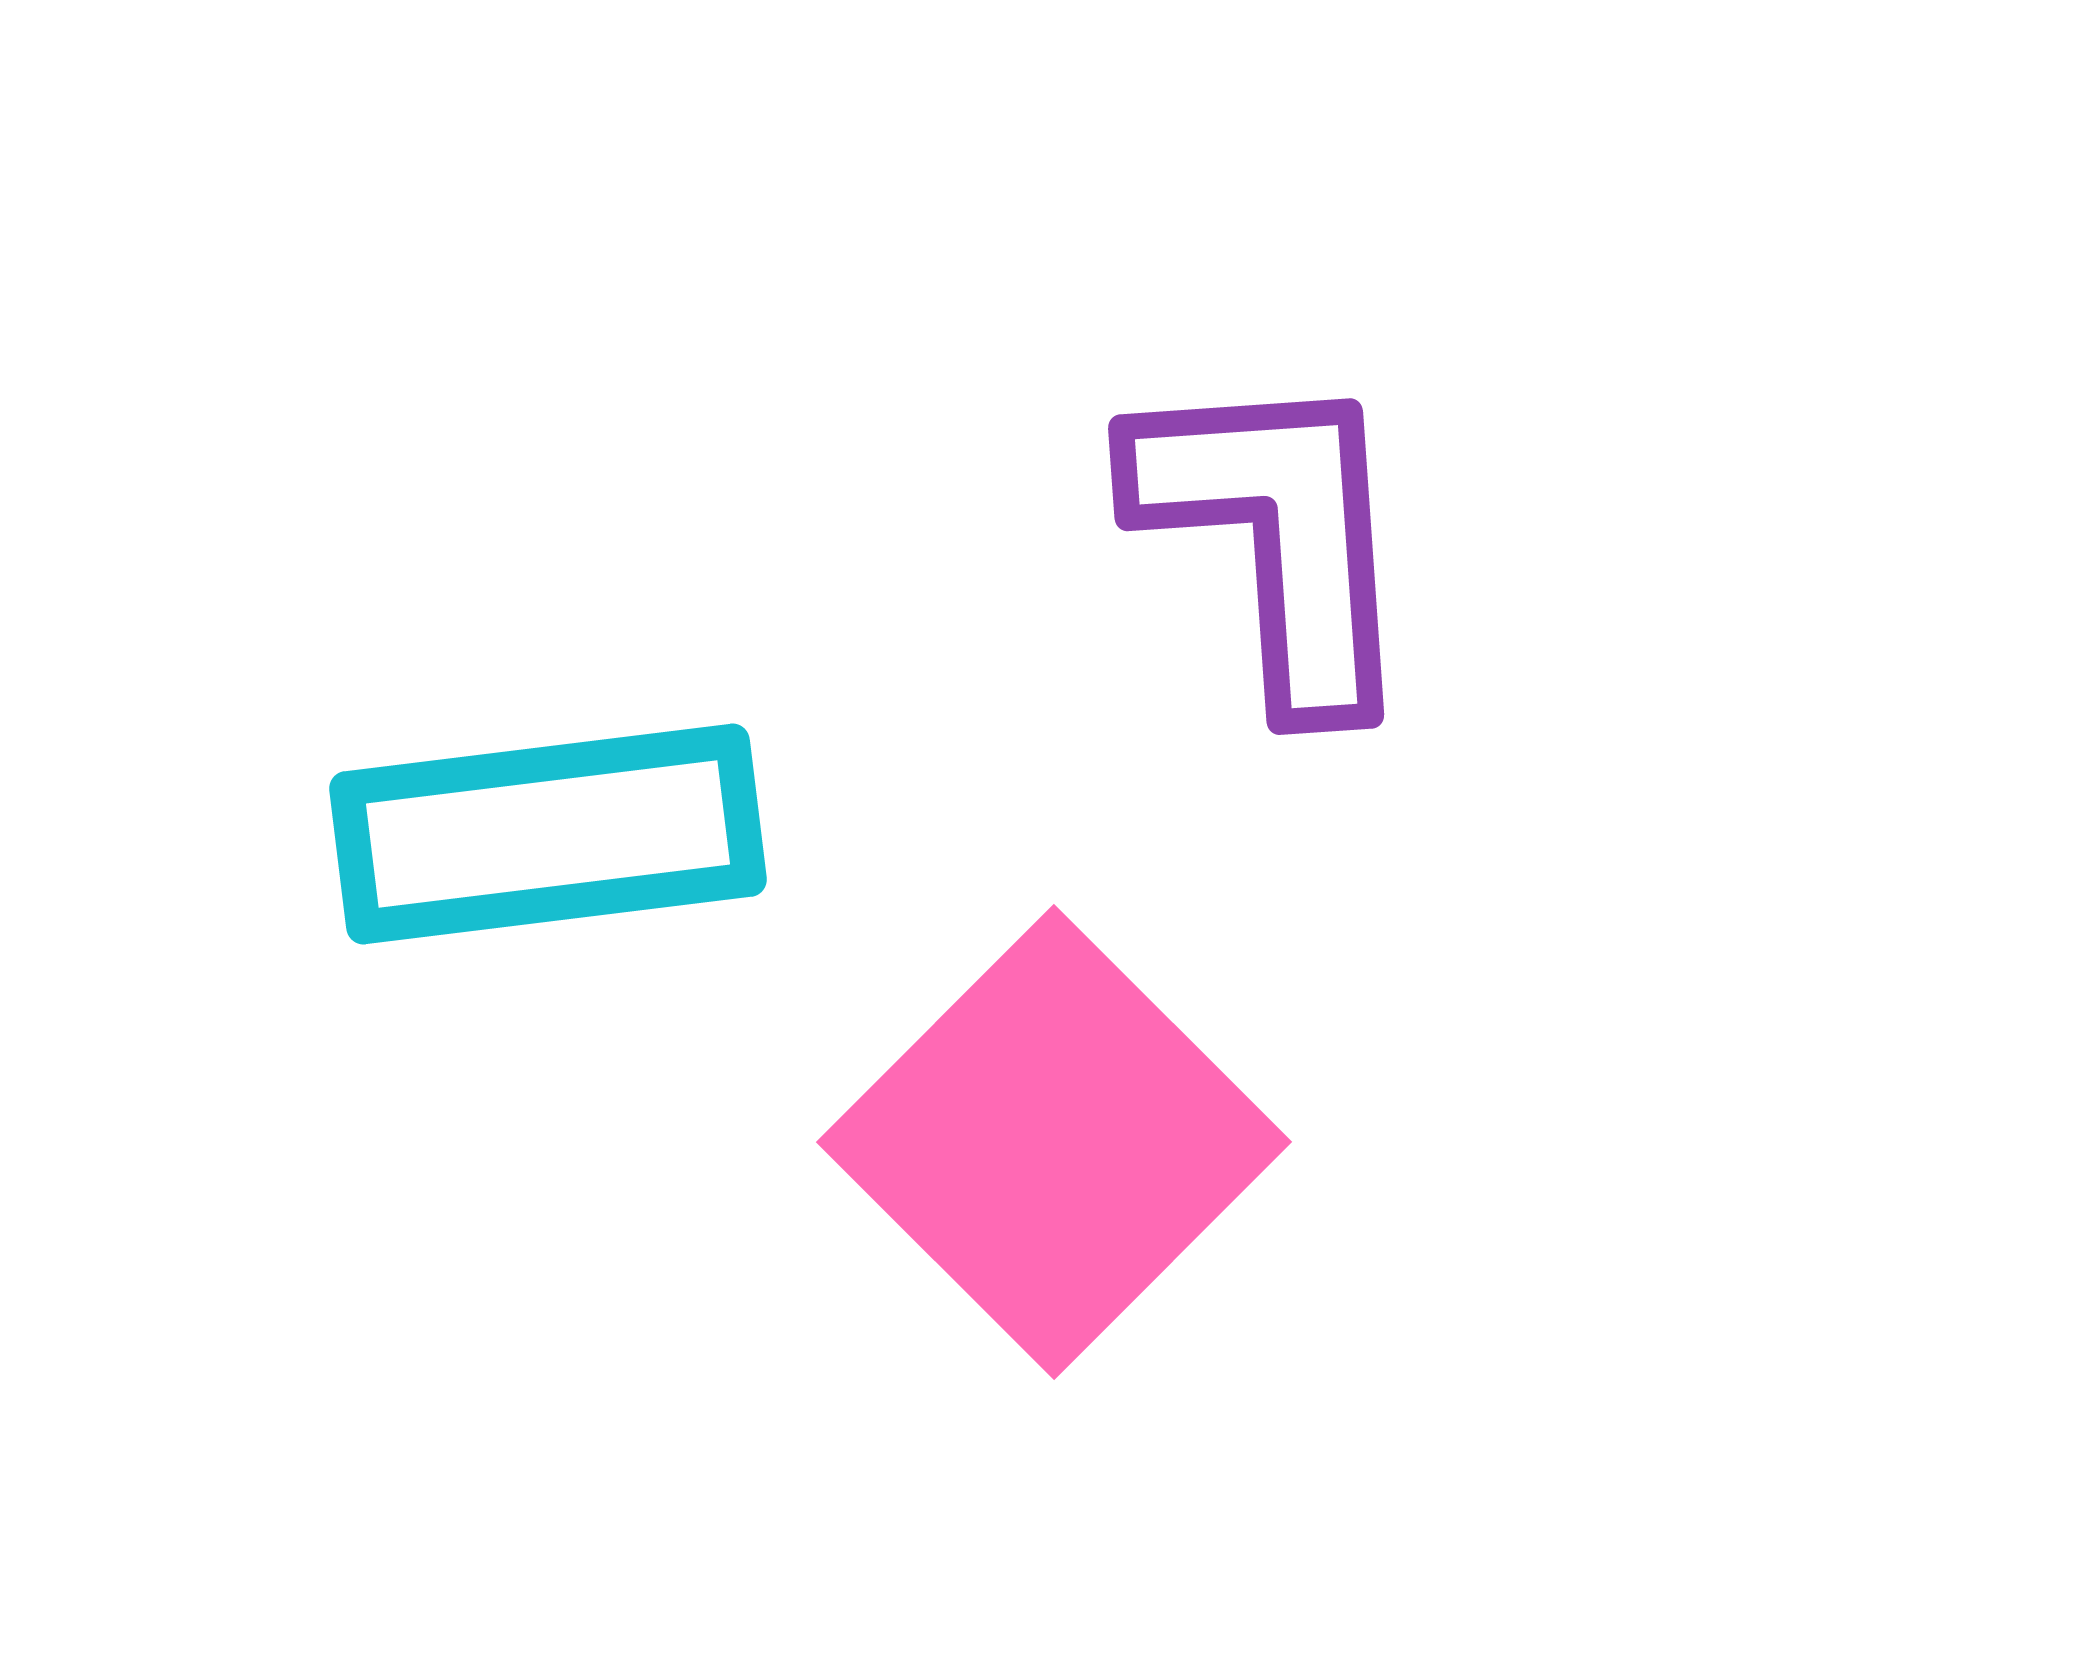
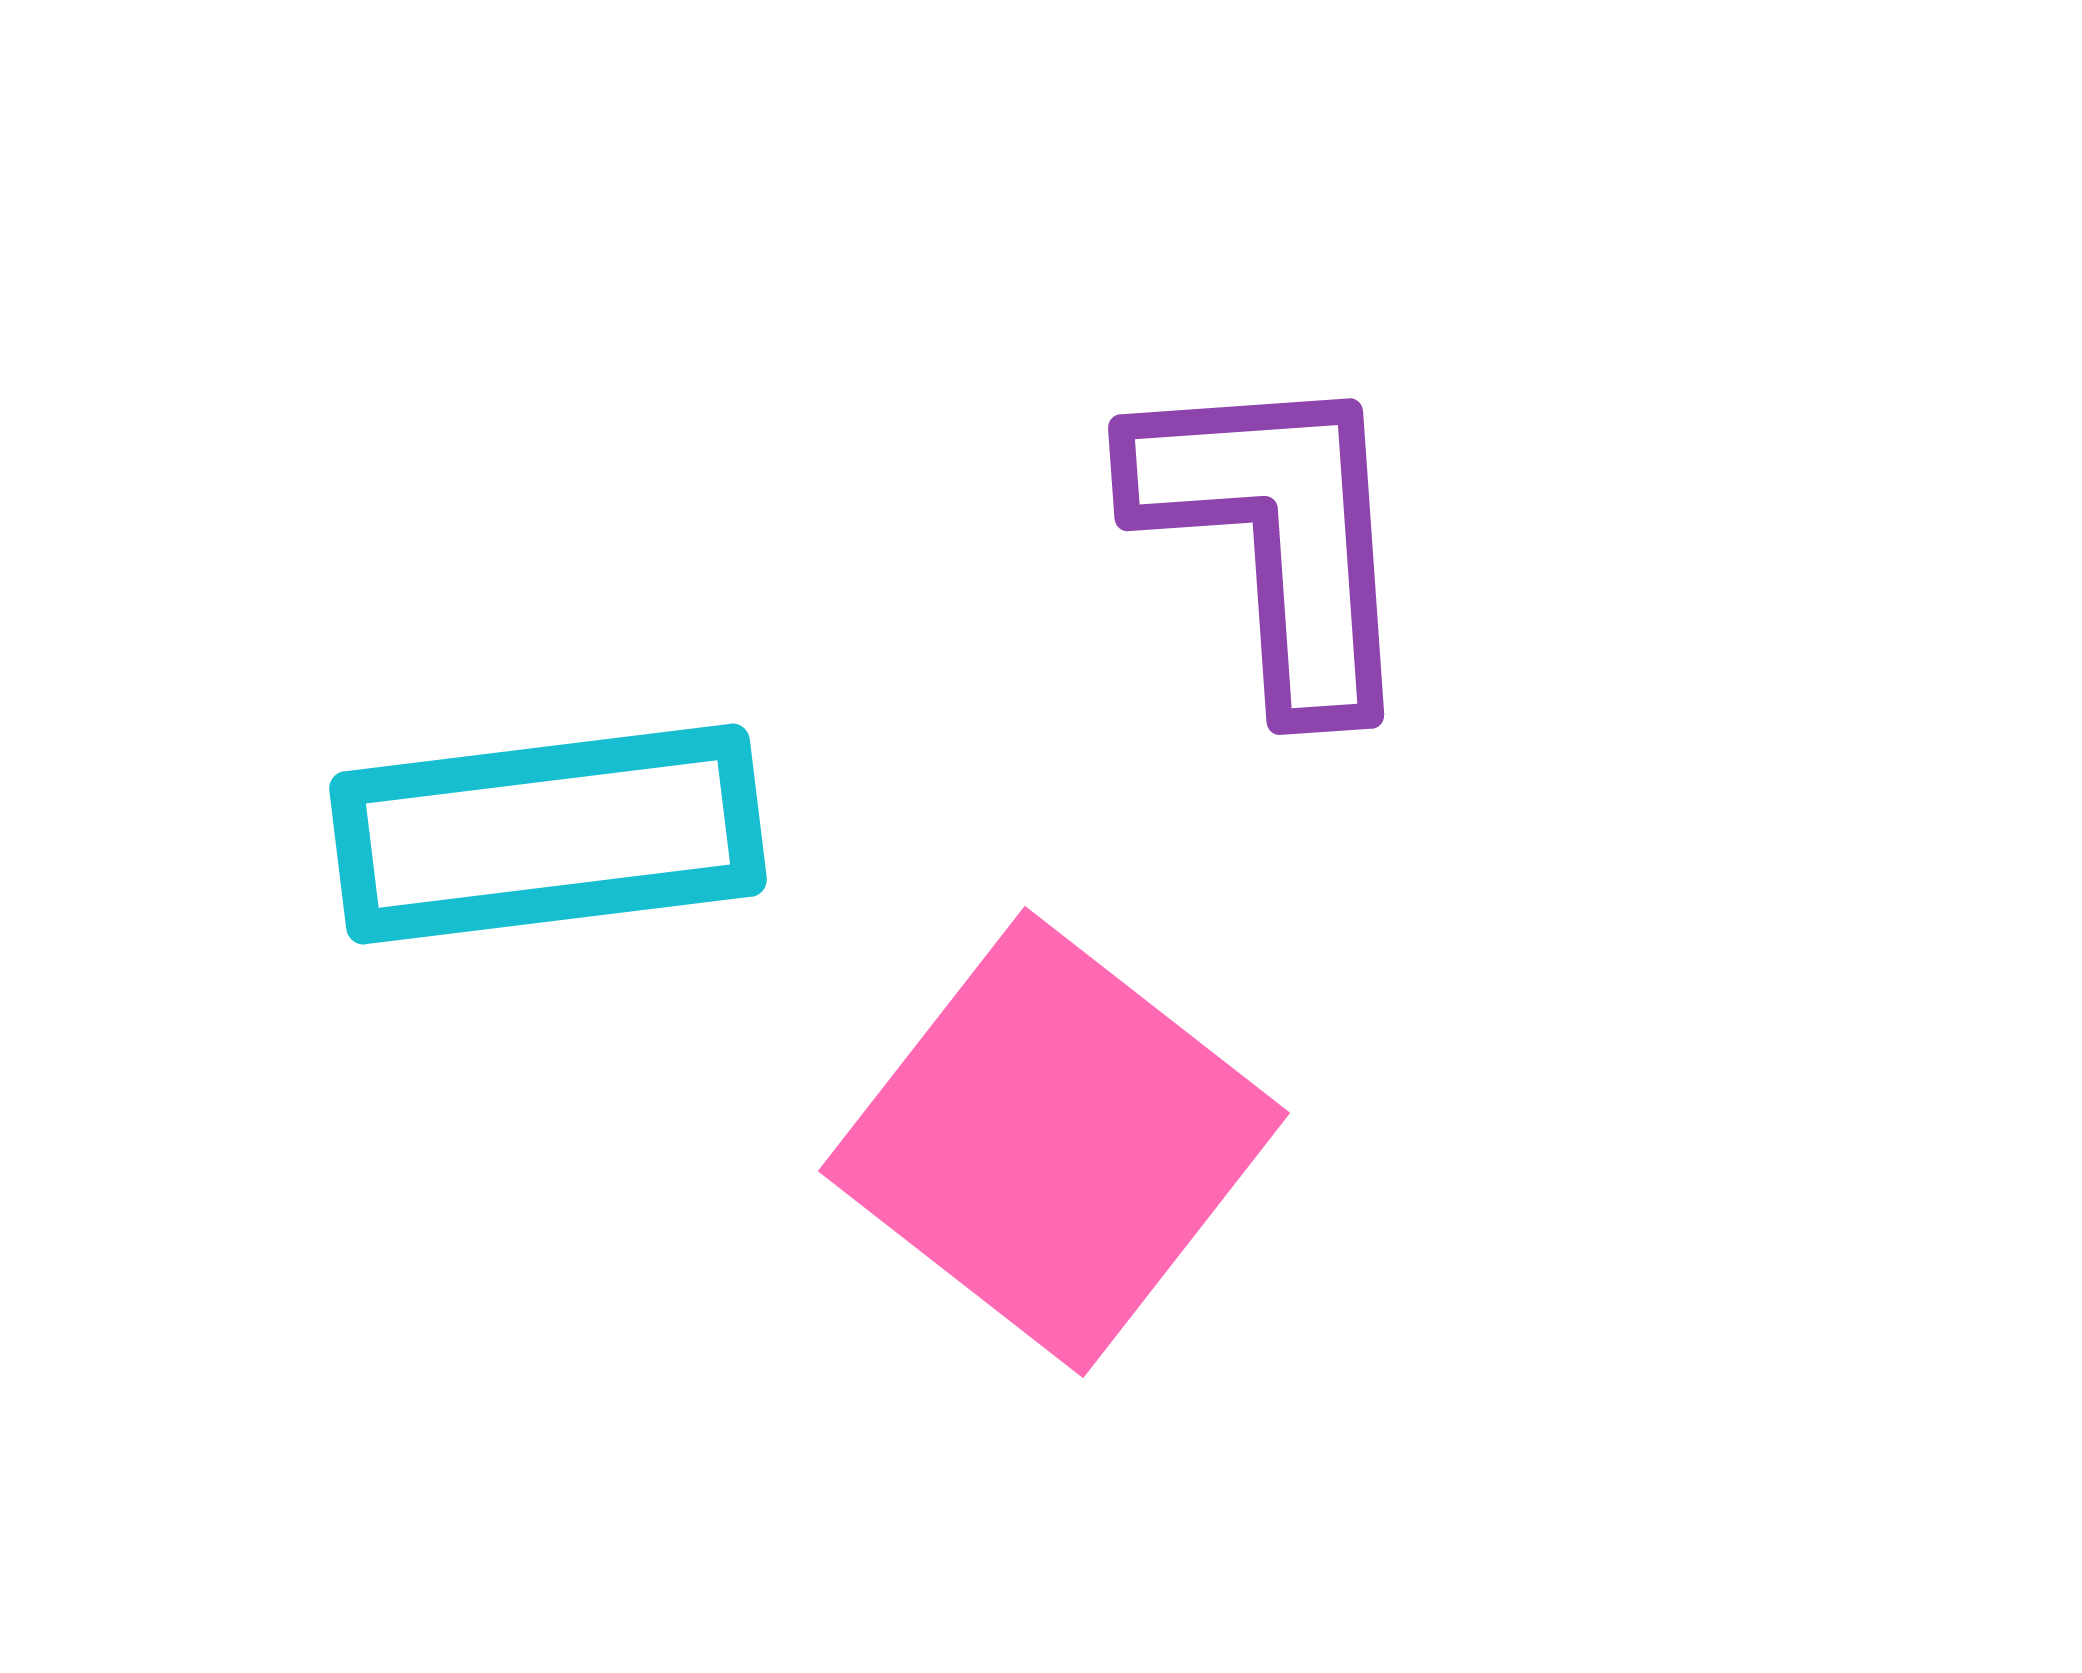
pink square: rotated 7 degrees counterclockwise
